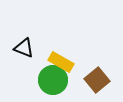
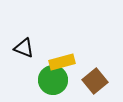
yellow rectangle: moved 1 px right; rotated 45 degrees counterclockwise
brown square: moved 2 px left, 1 px down
